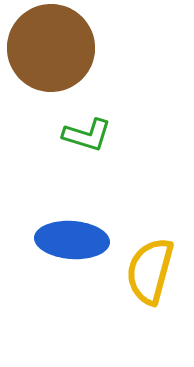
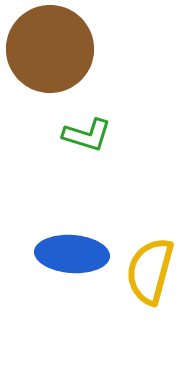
brown circle: moved 1 px left, 1 px down
blue ellipse: moved 14 px down
